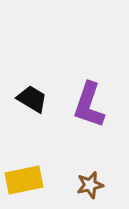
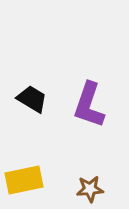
brown star: moved 4 px down; rotated 8 degrees clockwise
